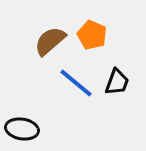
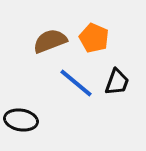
orange pentagon: moved 2 px right, 3 px down
brown semicircle: rotated 20 degrees clockwise
black ellipse: moved 1 px left, 9 px up
